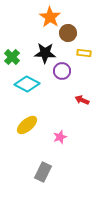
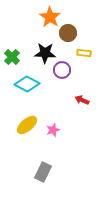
purple circle: moved 1 px up
pink star: moved 7 px left, 7 px up
